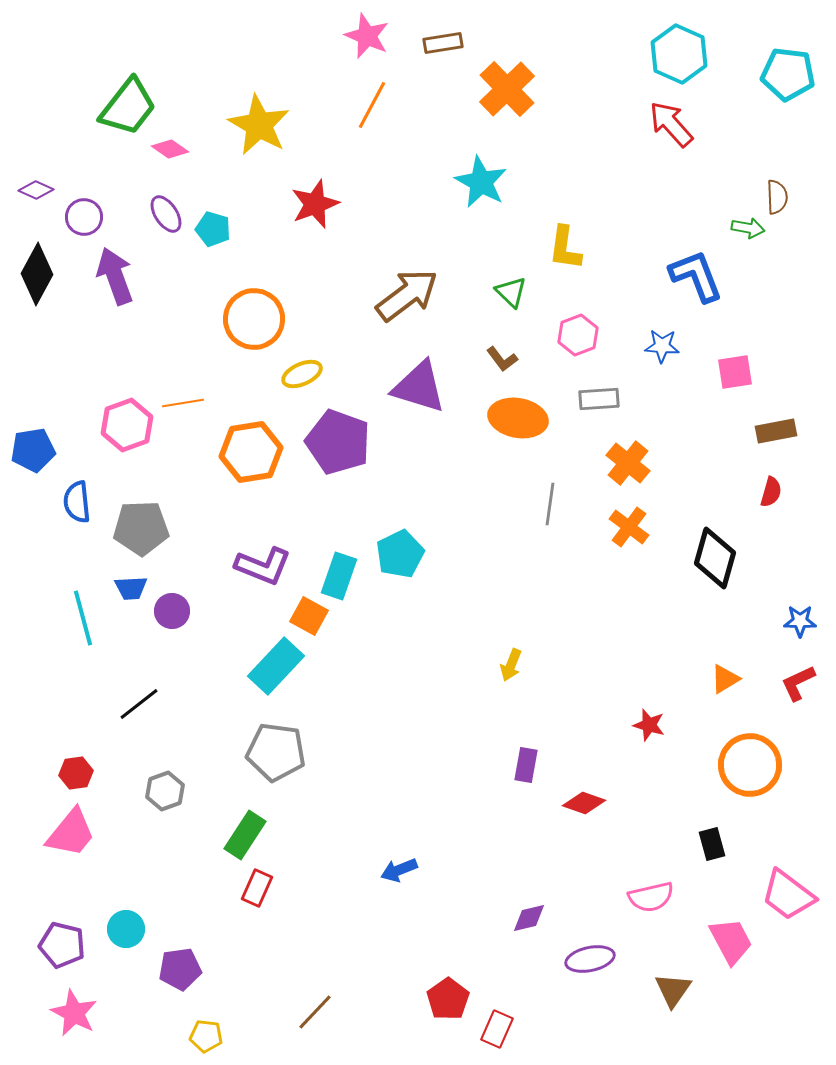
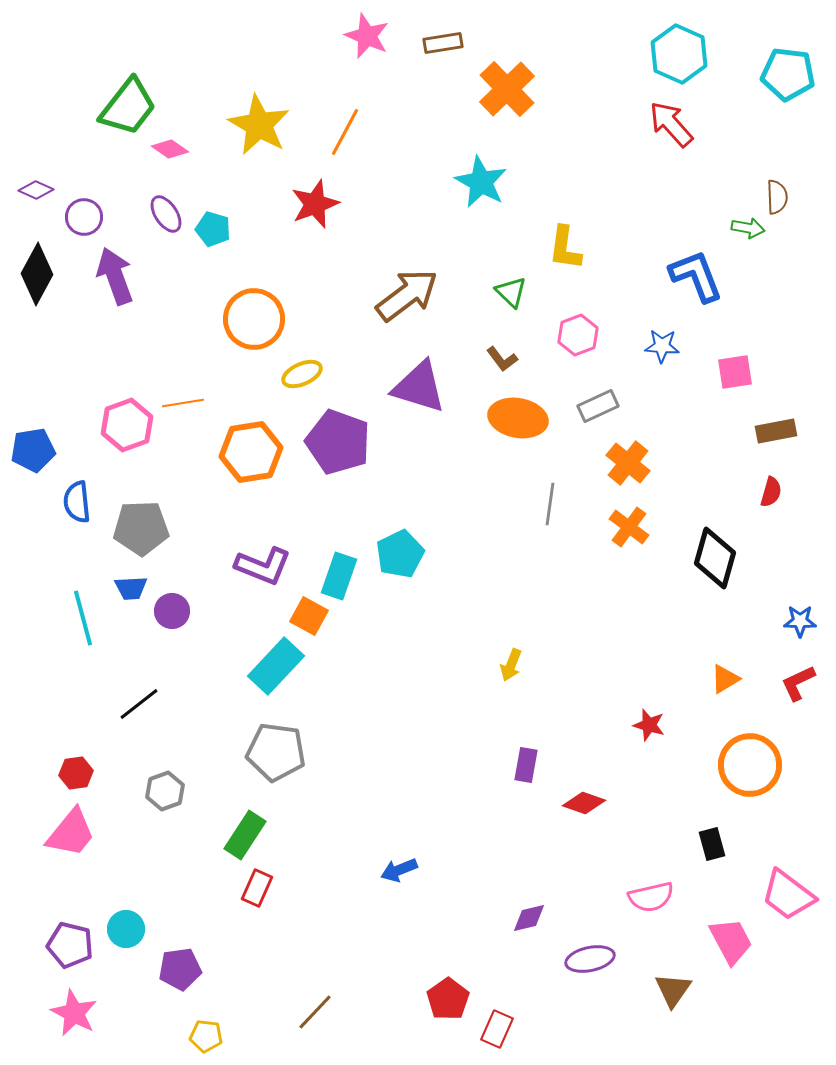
orange line at (372, 105): moved 27 px left, 27 px down
gray rectangle at (599, 399): moved 1 px left, 7 px down; rotated 21 degrees counterclockwise
purple pentagon at (62, 945): moved 8 px right
